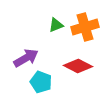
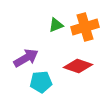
red diamond: rotated 8 degrees counterclockwise
cyan pentagon: rotated 25 degrees counterclockwise
